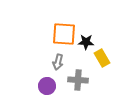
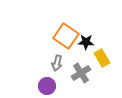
orange square: moved 2 px right, 2 px down; rotated 30 degrees clockwise
gray arrow: moved 1 px left, 1 px down
gray cross: moved 3 px right, 7 px up; rotated 36 degrees counterclockwise
